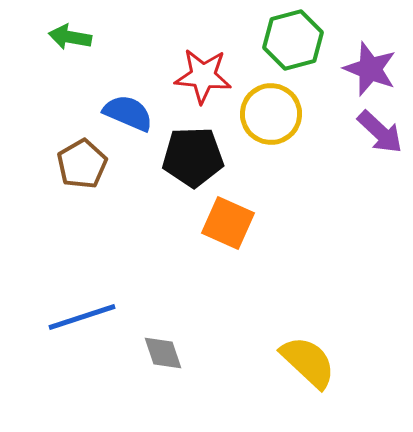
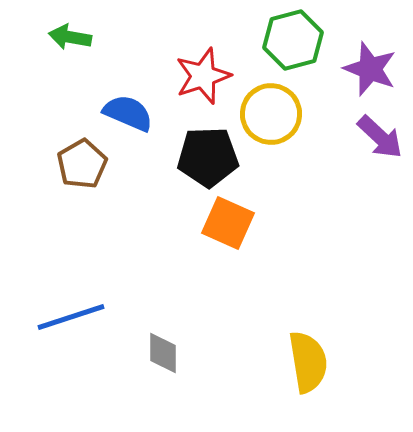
red star: rotated 24 degrees counterclockwise
purple arrow: moved 5 px down
black pentagon: moved 15 px right
blue line: moved 11 px left
gray diamond: rotated 18 degrees clockwise
yellow semicircle: rotated 38 degrees clockwise
